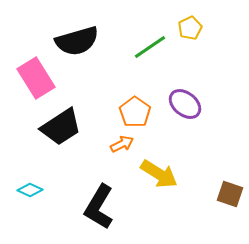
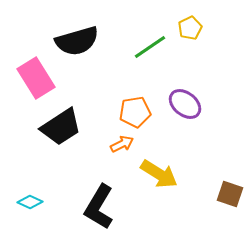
orange pentagon: rotated 28 degrees clockwise
cyan diamond: moved 12 px down
